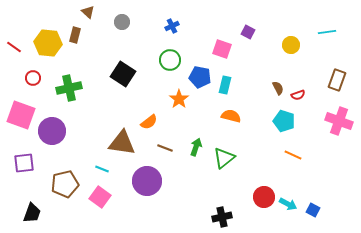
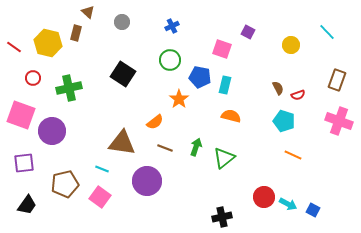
cyan line at (327, 32): rotated 54 degrees clockwise
brown rectangle at (75, 35): moved 1 px right, 2 px up
yellow hexagon at (48, 43): rotated 8 degrees clockwise
orange semicircle at (149, 122): moved 6 px right
black trapezoid at (32, 213): moved 5 px left, 8 px up; rotated 15 degrees clockwise
